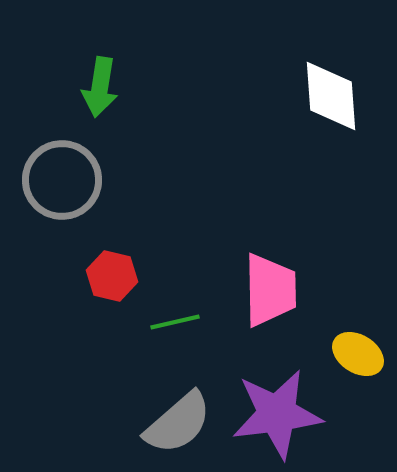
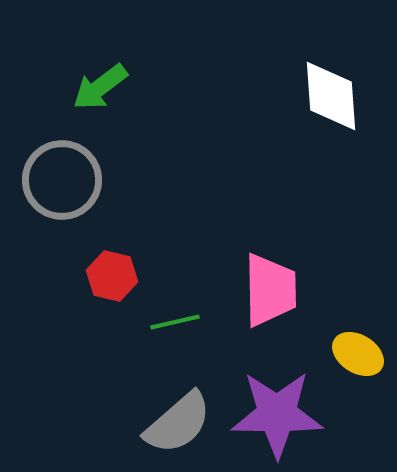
green arrow: rotated 44 degrees clockwise
purple star: rotated 8 degrees clockwise
